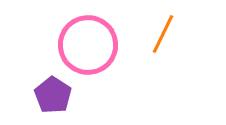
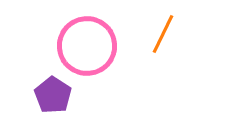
pink circle: moved 1 px left, 1 px down
